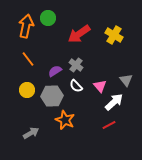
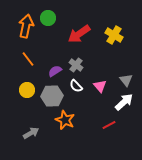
white arrow: moved 10 px right
